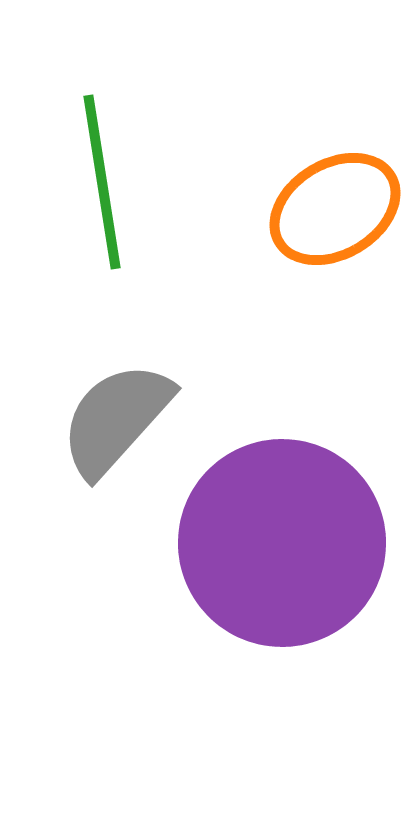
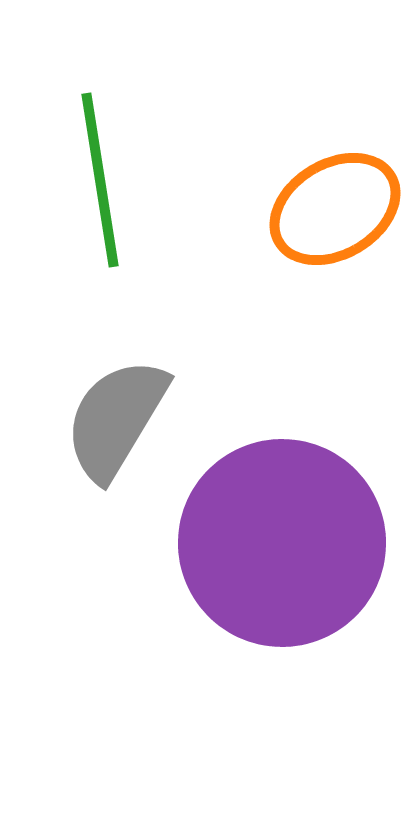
green line: moved 2 px left, 2 px up
gray semicircle: rotated 11 degrees counterclockwise
